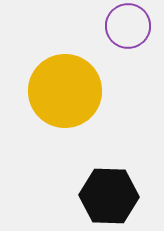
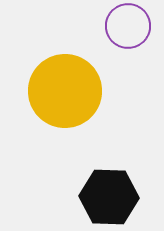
black hexagon: moved 1 px down
